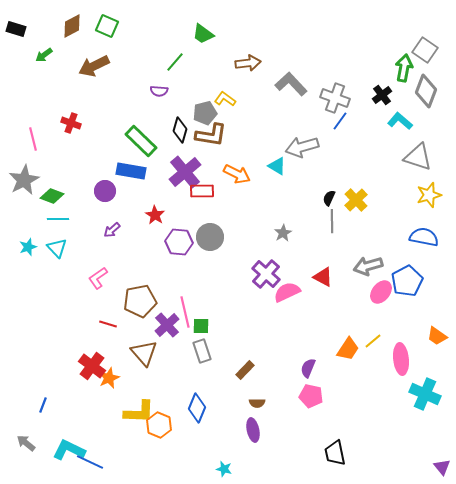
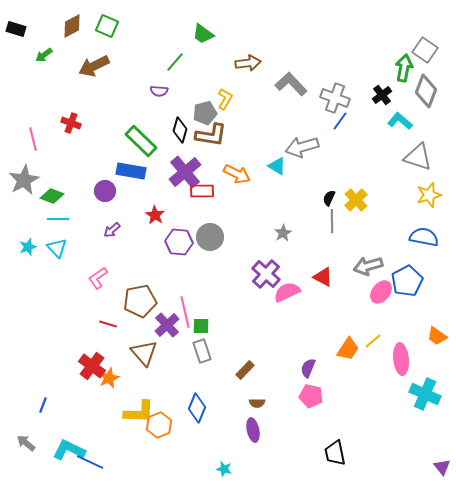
yellow L-shape at (225, 99): rotated 85 degrees clockwise
orange hexagon at (159, 425): rotated 15 degrees clockwise
